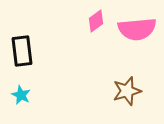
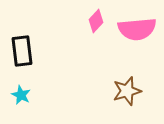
pink diamond: rotated 10 degrees counterclockwise
